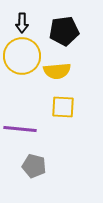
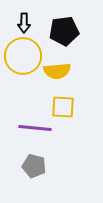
black arrow: moved 2 px right
yellow circle: moved 1 px right
purple line: moved 15 px right, 1 px up
